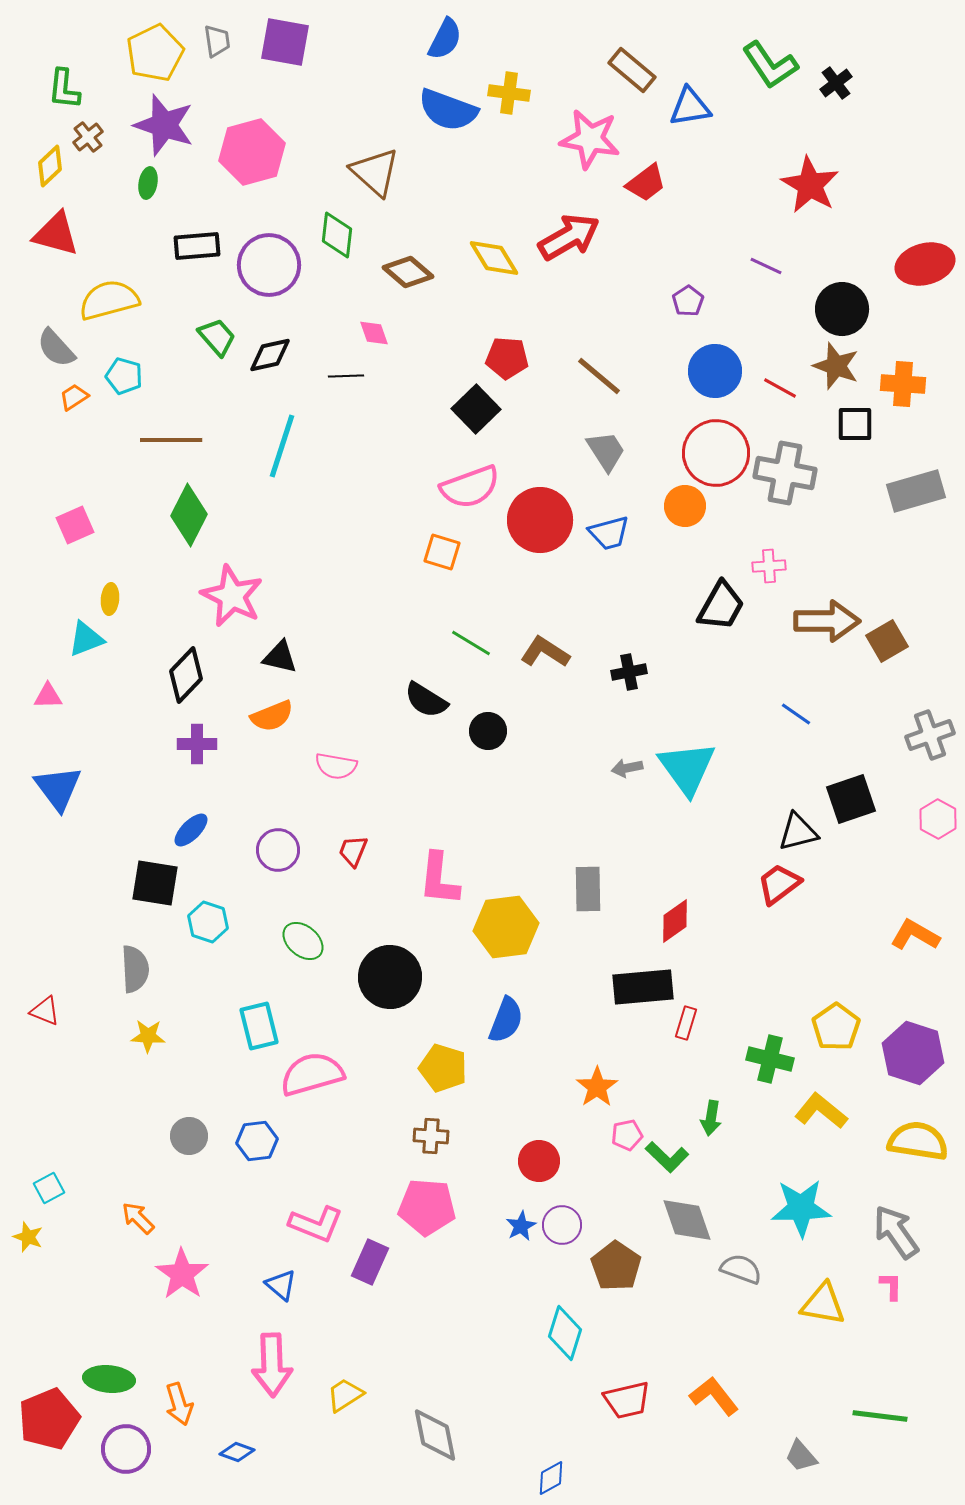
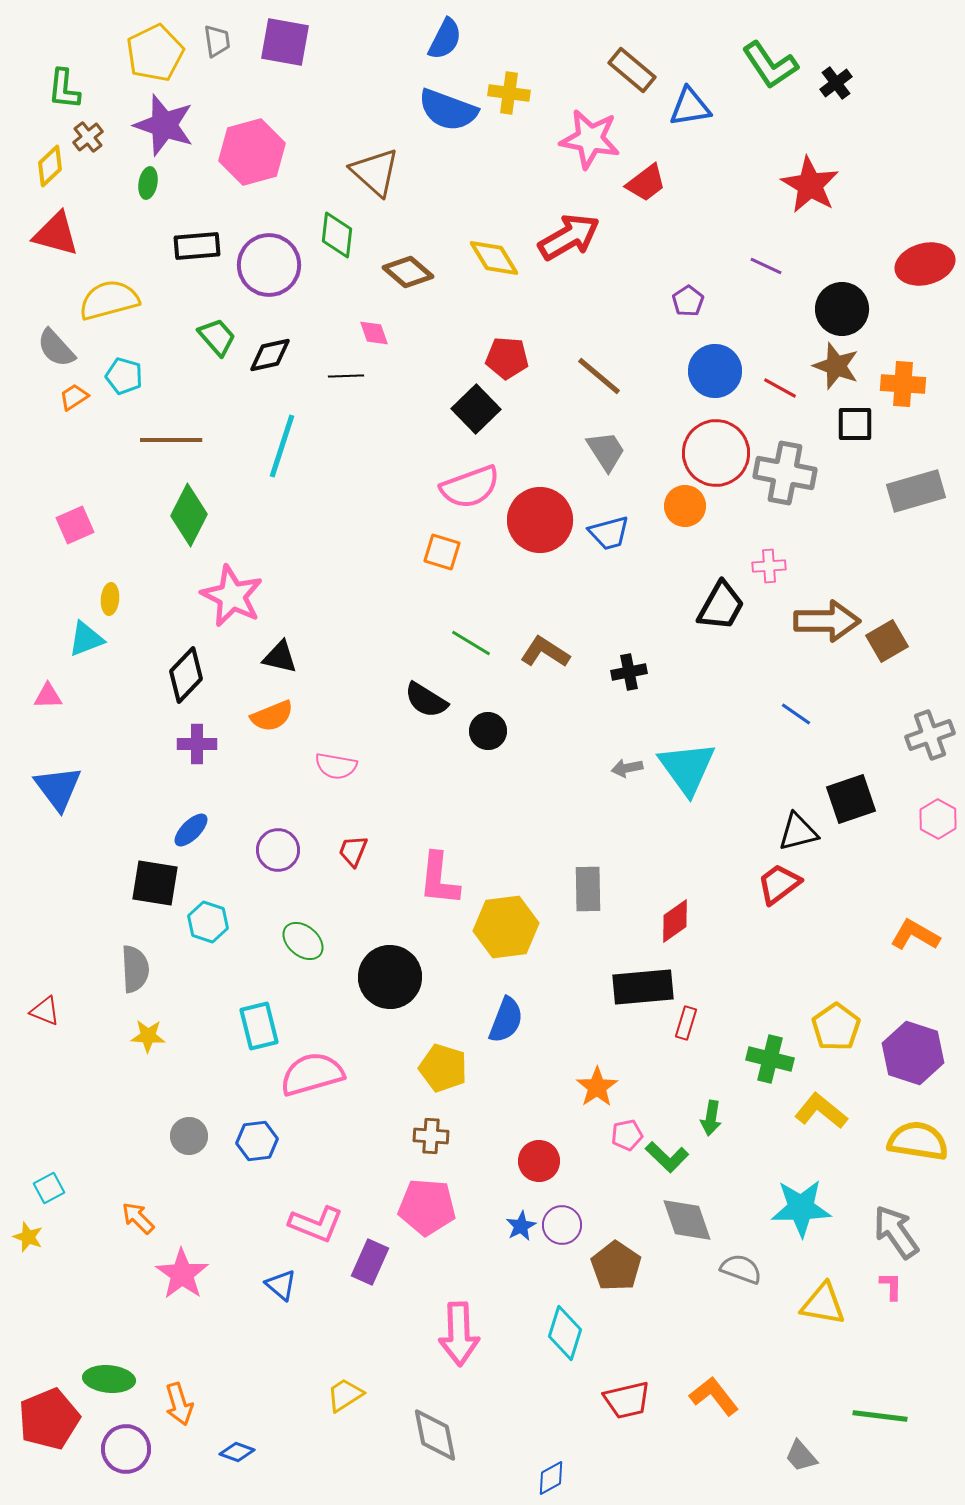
pink arrow at (272, 1365): moved 187 px right, 31 px up
